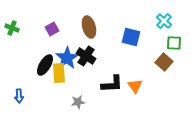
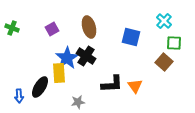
black ellipse: moved 5 px left, 22 px down
